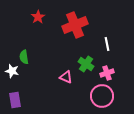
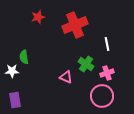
red star: rotated 16 degrees clockwise
white star: rotated 16 degrees counterclockwise
